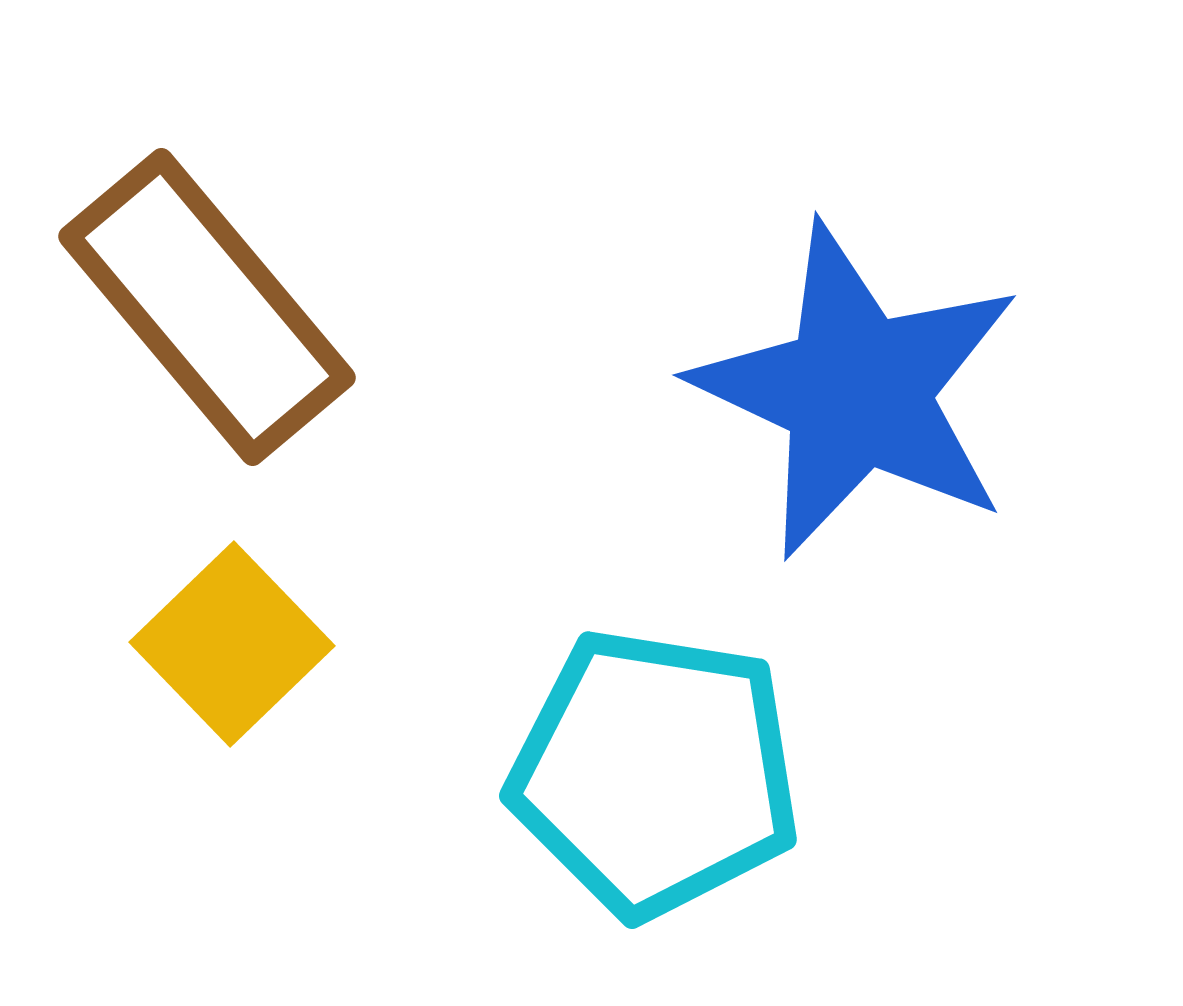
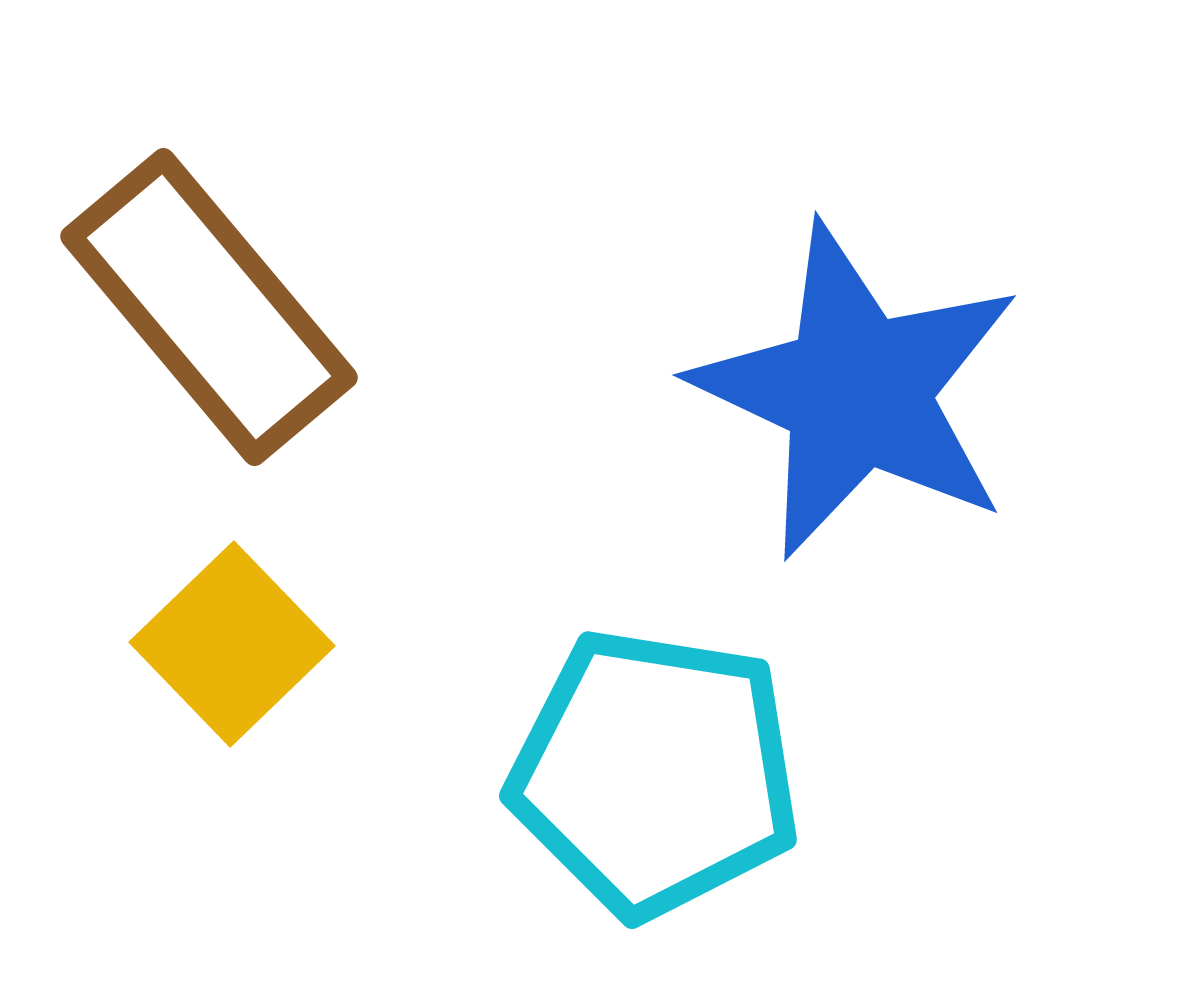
brown rectangle: moved 2 px right
